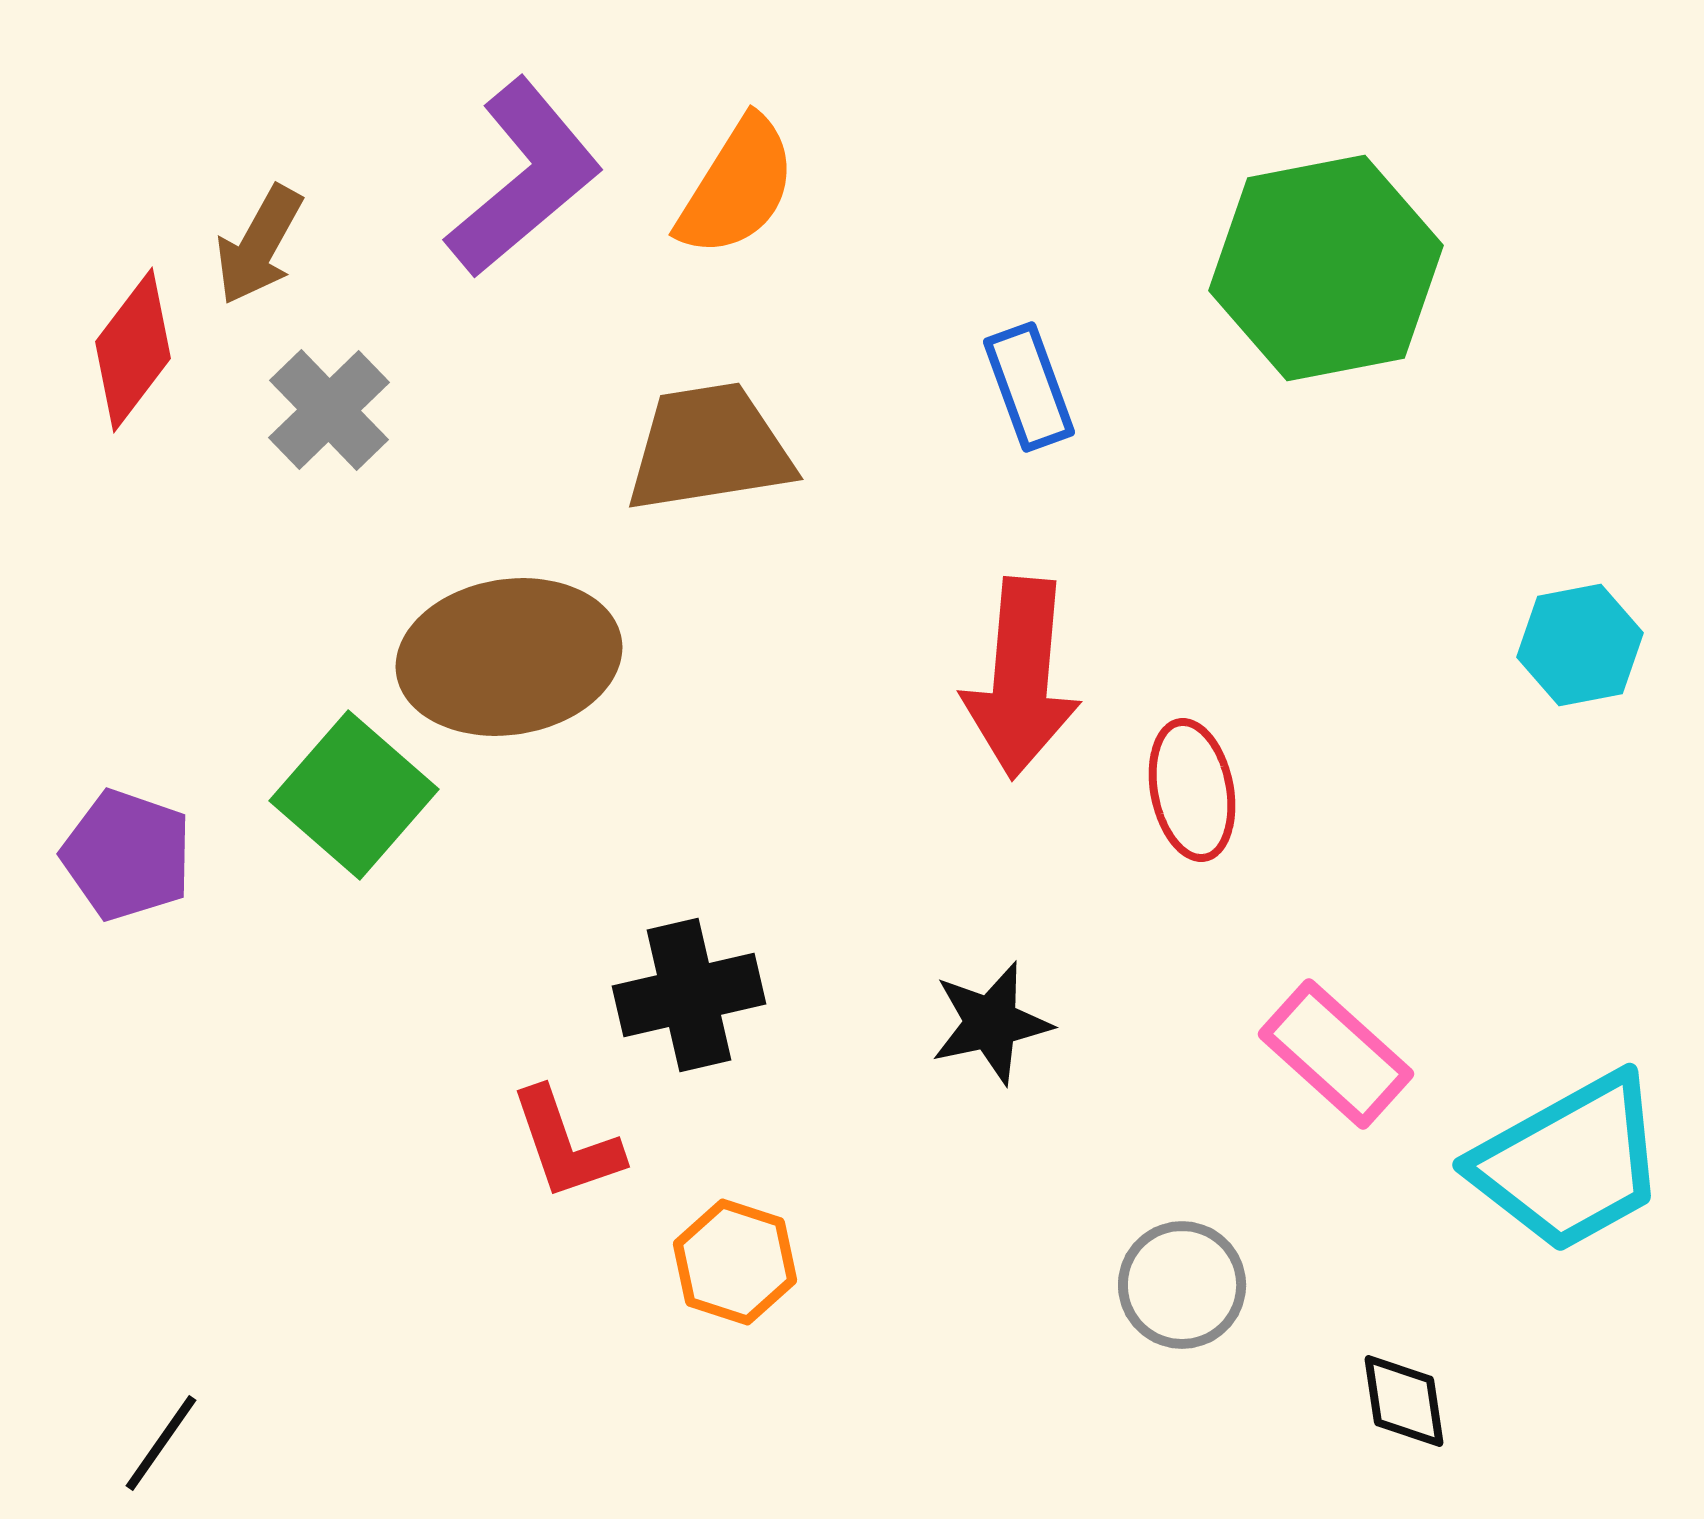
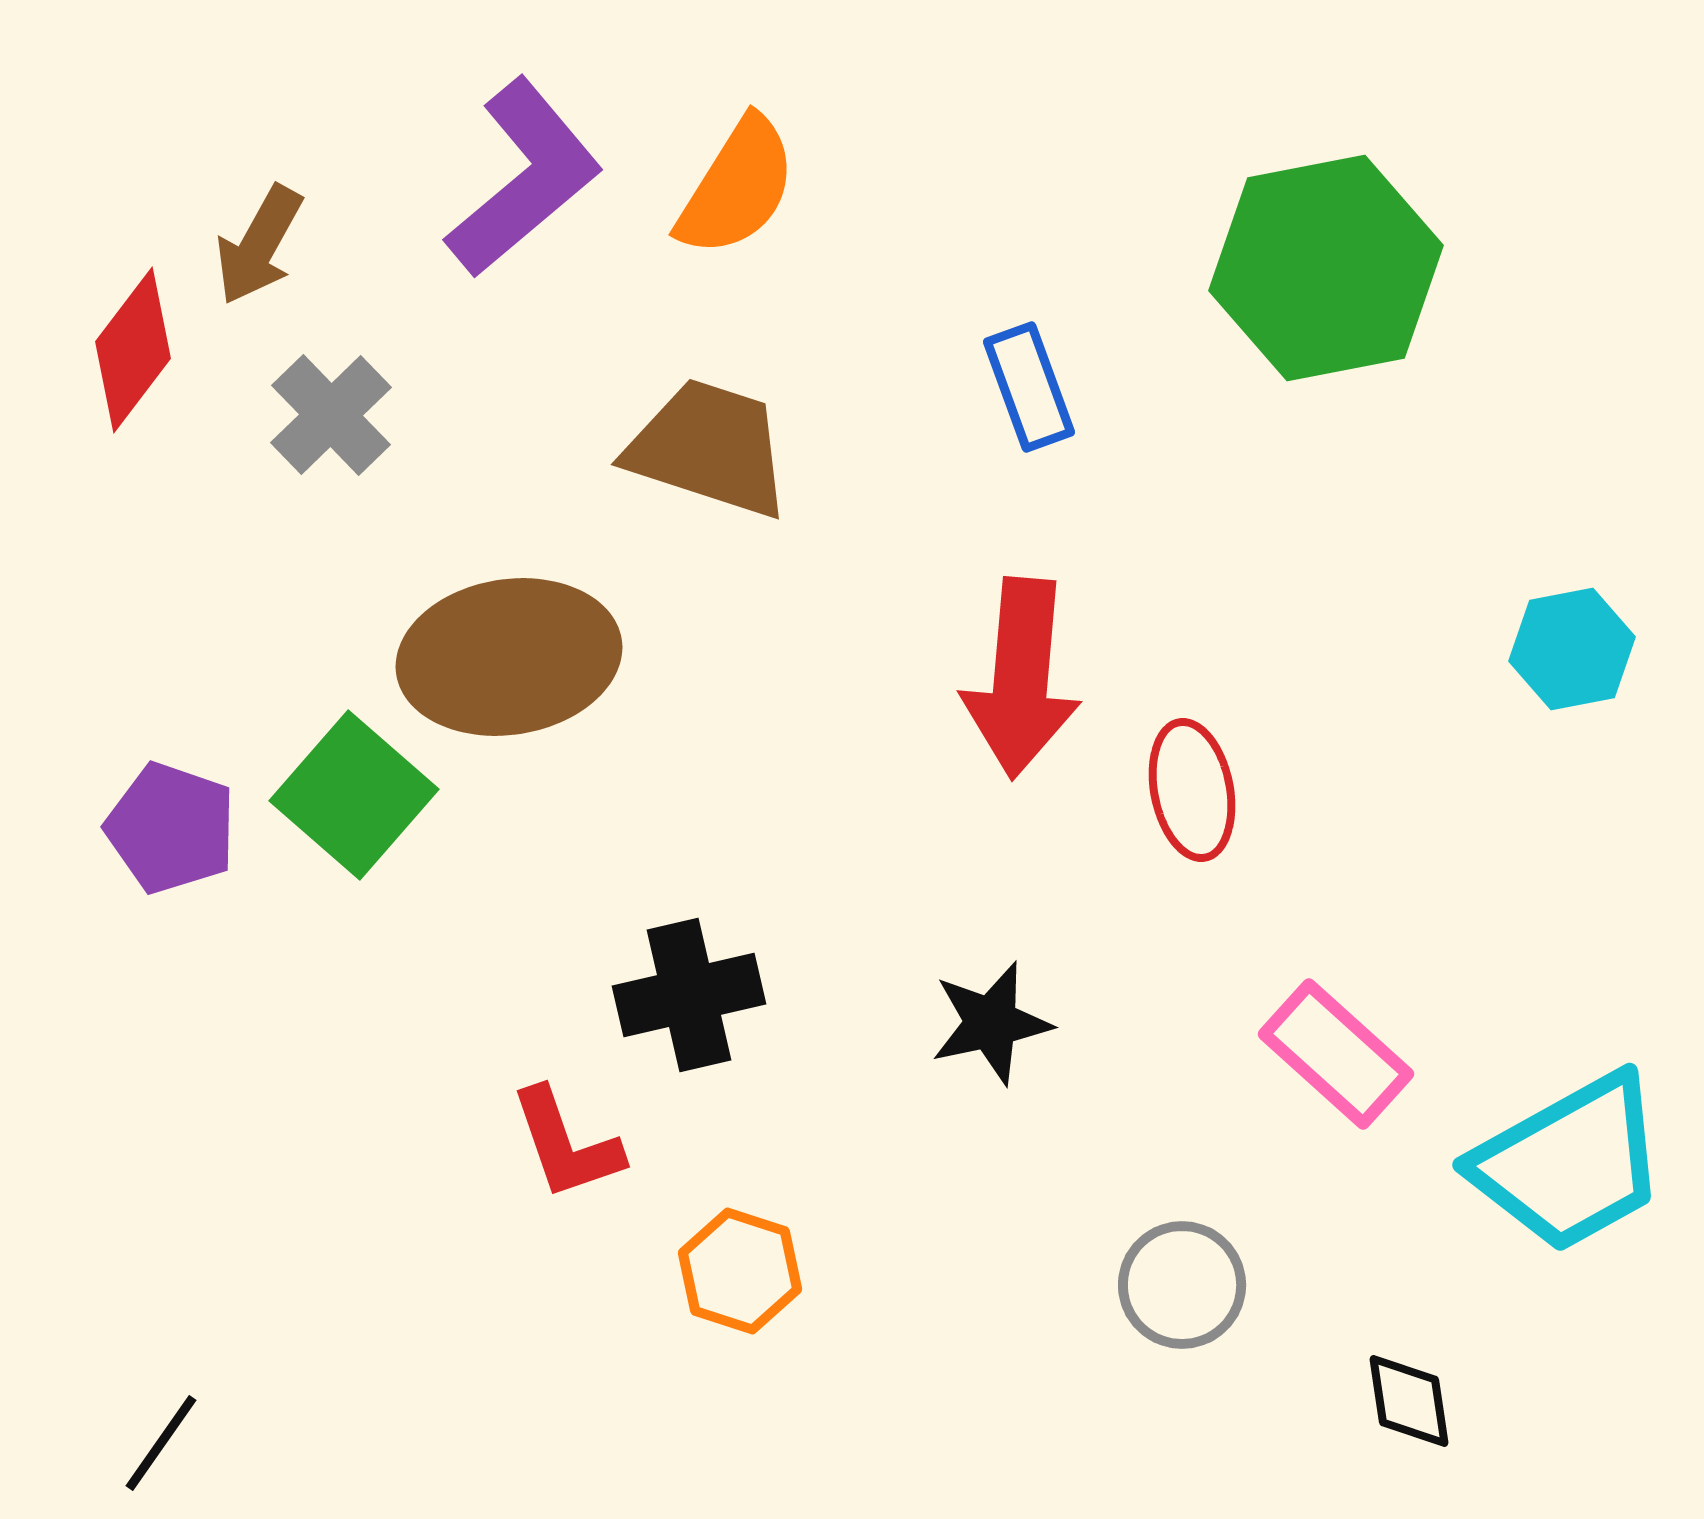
gray cross: moved 2 px right, 5 px down
brown trapezoid: rotated 27 degrees clockwise
cyan hexagon: moved 8 px left, 4 px down
purple pentagon: moved 44 px right, 27 px up
orange hexagon: moved 5 px right, 9 px down
black diamond: moved 5 px right
